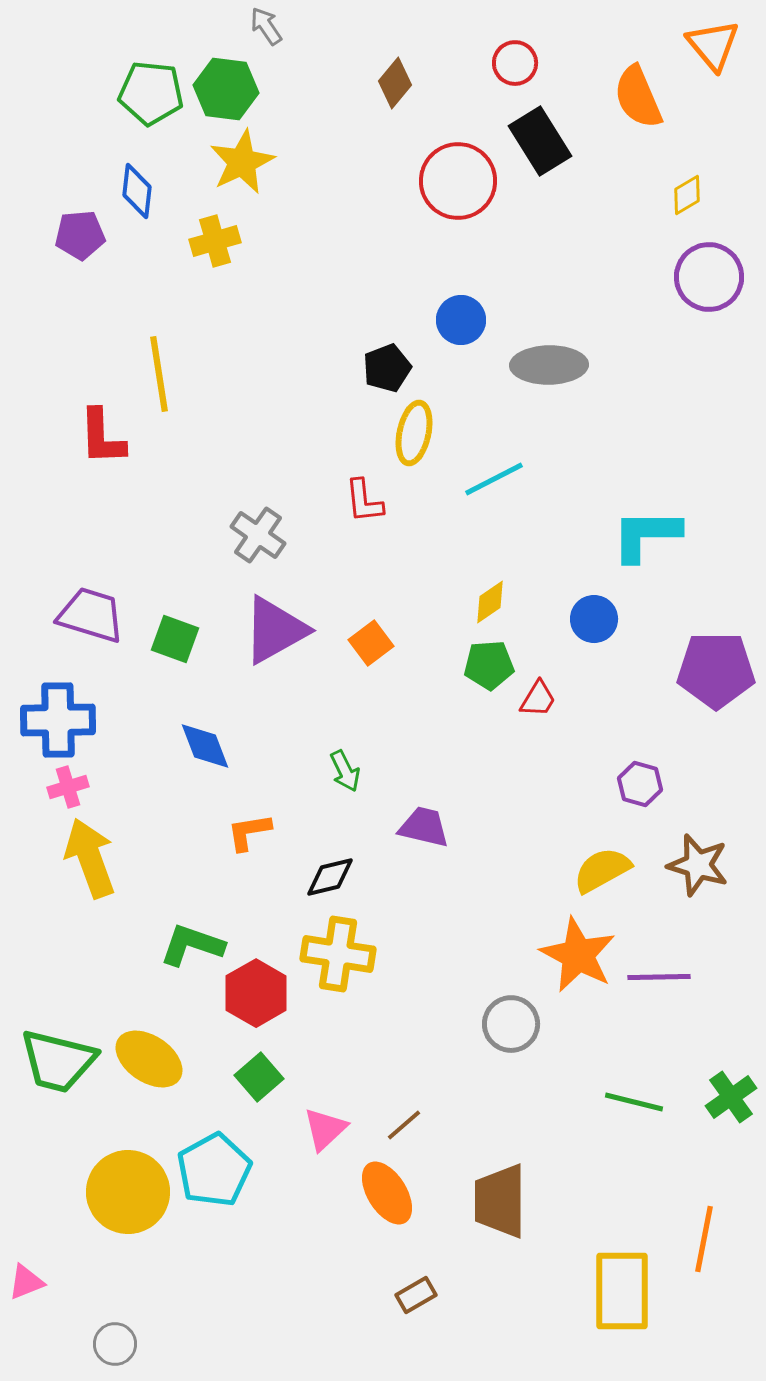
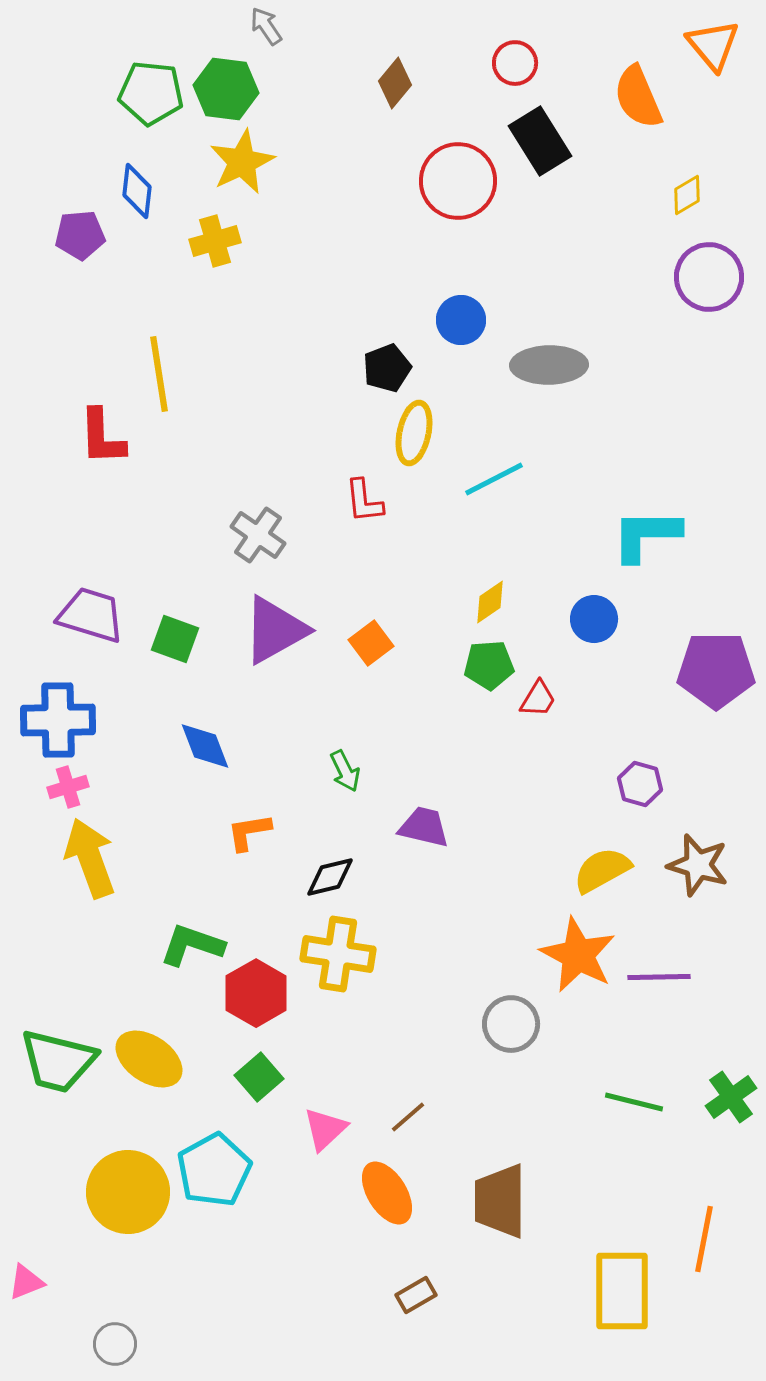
brown line at (404, 1125): moved 4 px right, 8 px up
